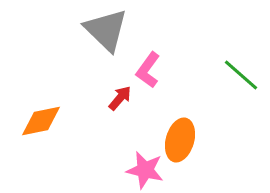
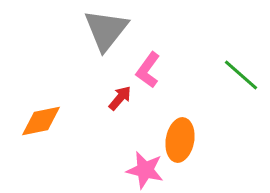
gray triangle: rotated 24 degrees clockwise
orange ellipse: rotated 6 degrees counterclockwise
